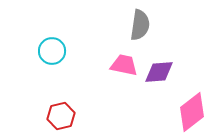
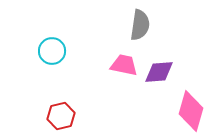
pink diamond: moved 1 px left, 1 px up; rotated 36 degrees counterclockwise
